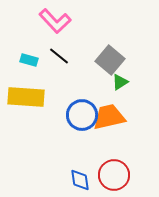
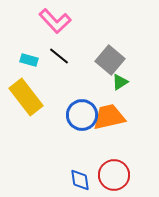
yellow rectangle: rotated 48 degrees clockwise
